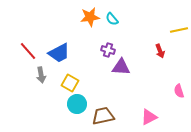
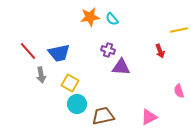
blue trapezoid: rotated 15 degrees clockwise
